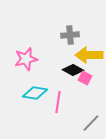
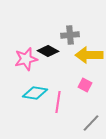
black diamond: moved 25 px left, 19 px up
pink square: moved 7 px down
